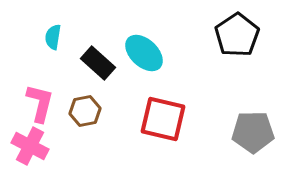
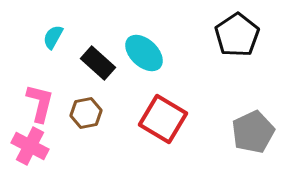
cyan semicircle: rotated 20 degrees clockwise
brown hexagon: moved 1 px right, 2 px down
red square: rotated 18 degrees clockwise
gray pentagon: rotated 24 degrees counterclockwise
